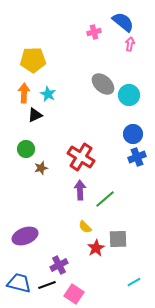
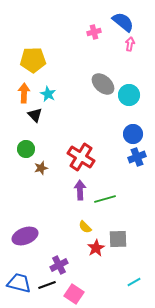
black triangle: rotated 49 degrees counterclockwise
green line: rotated 25 degrees clockwise
